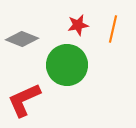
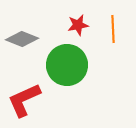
orange line: rotated 16 degrees counterclockwise
